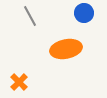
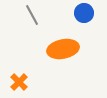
gray line: moved 2 px right, 1 px up
orange ellipse: moved 3 px left
